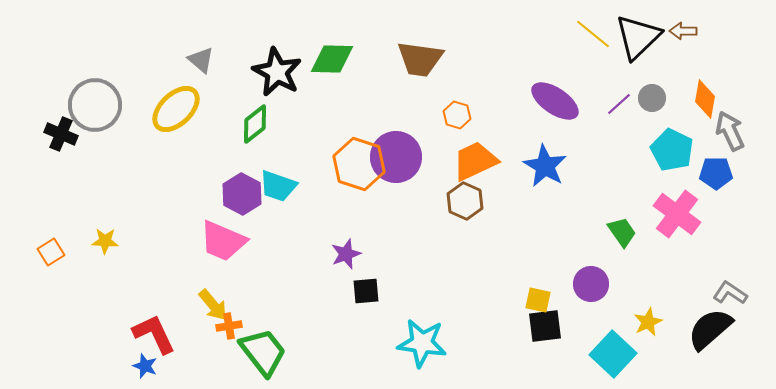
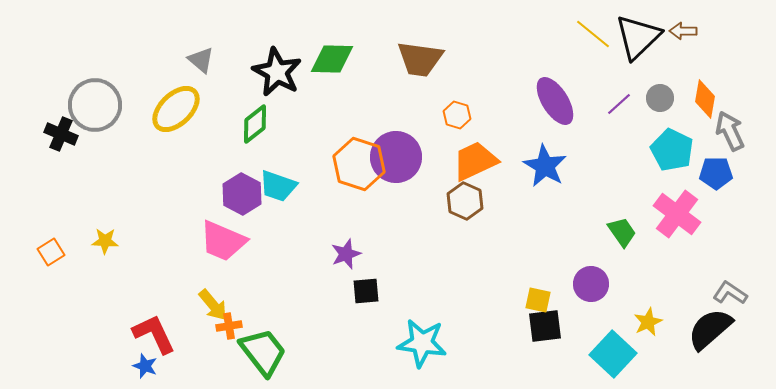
gray circle at (652, 98): moved 8 px right
purple ellipse at (555, 101): rotated 24 degrees clockwise
